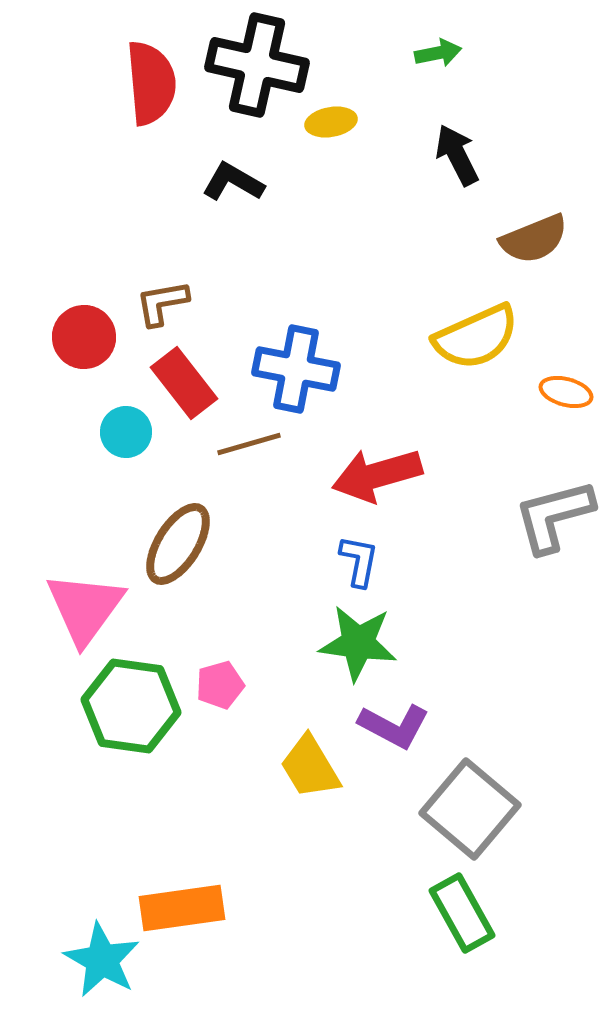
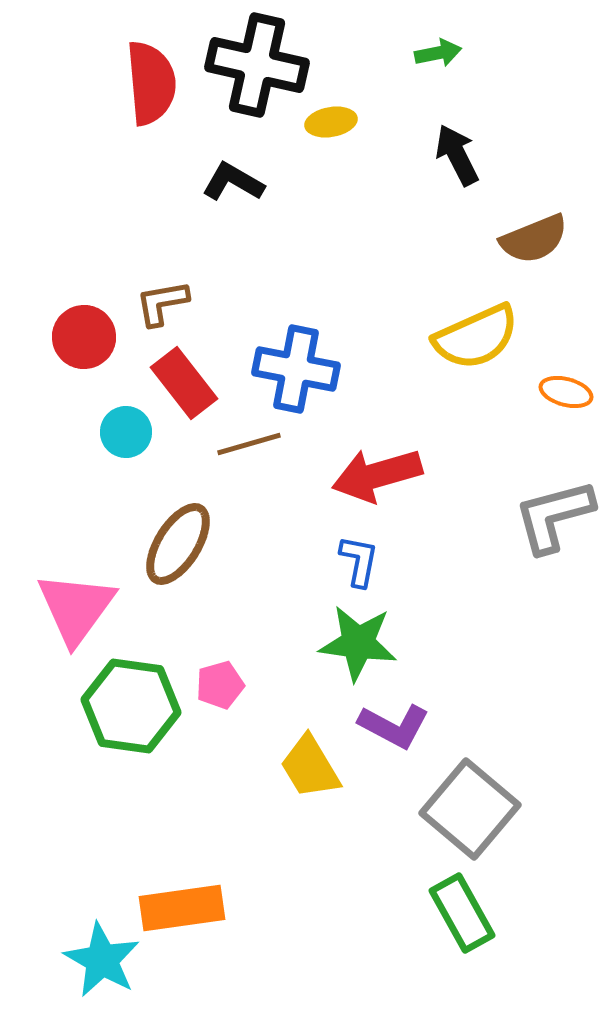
pink triangle: moved 9 px left
